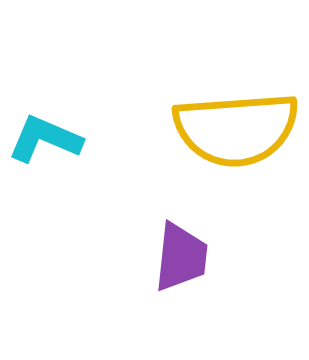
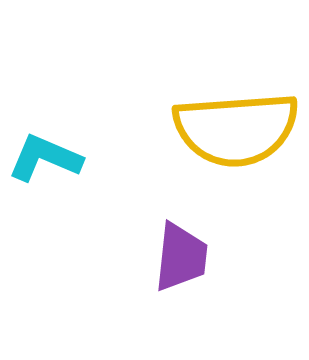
cyan L-shape: moved 19 px down
